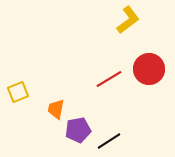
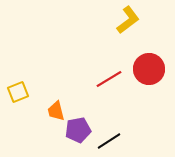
orange trapezoid: moved 2 px down; rotated 25 degrees counterclockwise
